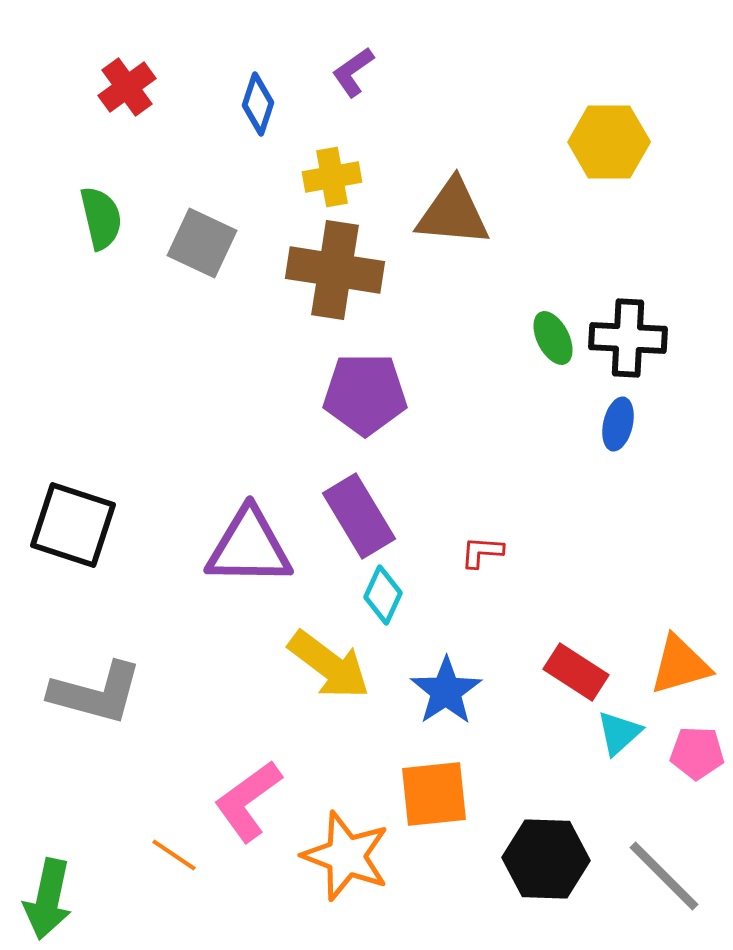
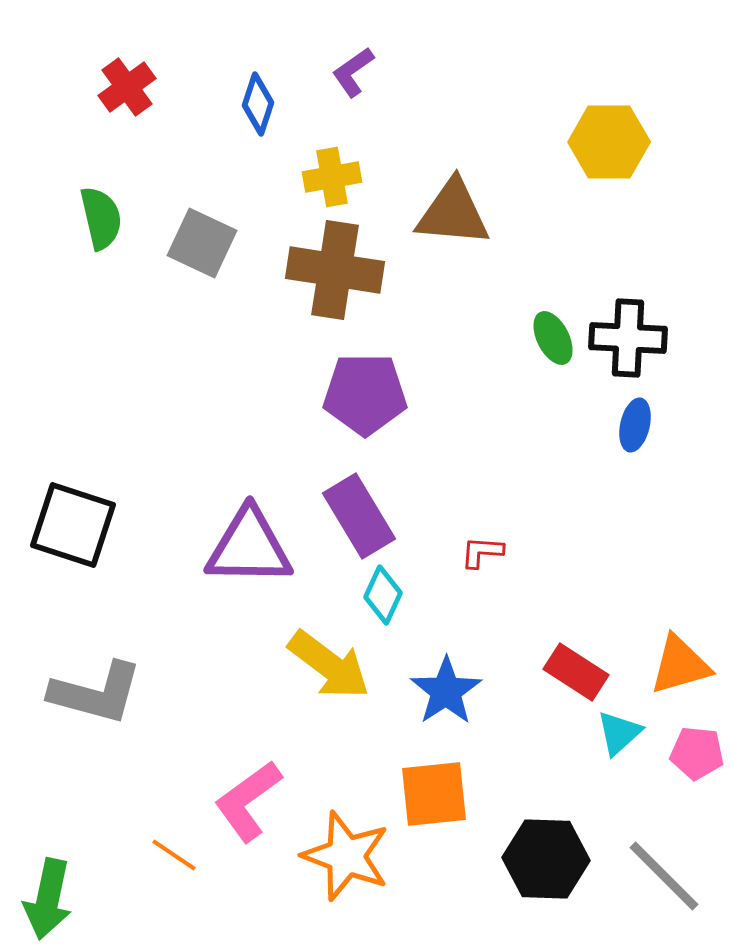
blue ellipse: moved 17 px right, 1 px down
pink pentagon: rotated 4 degrees clockwise
